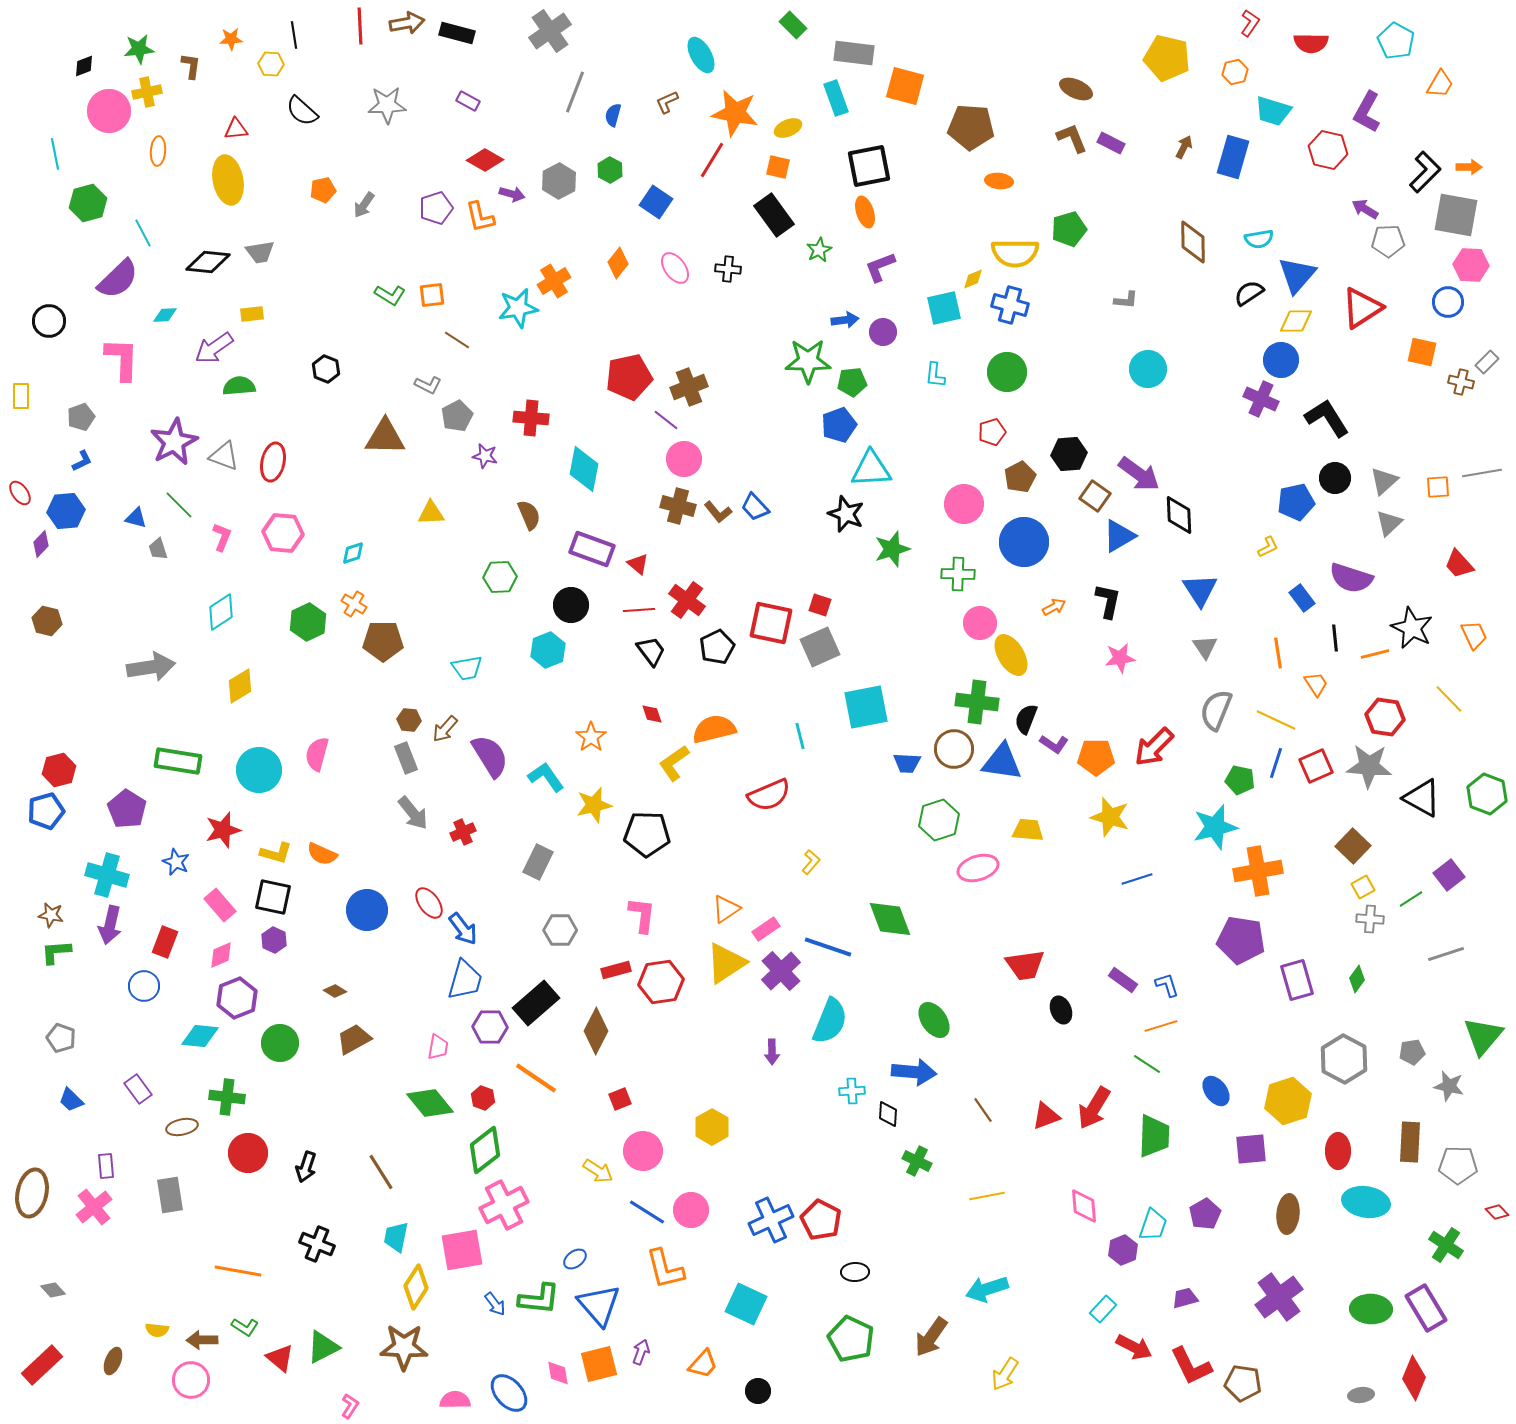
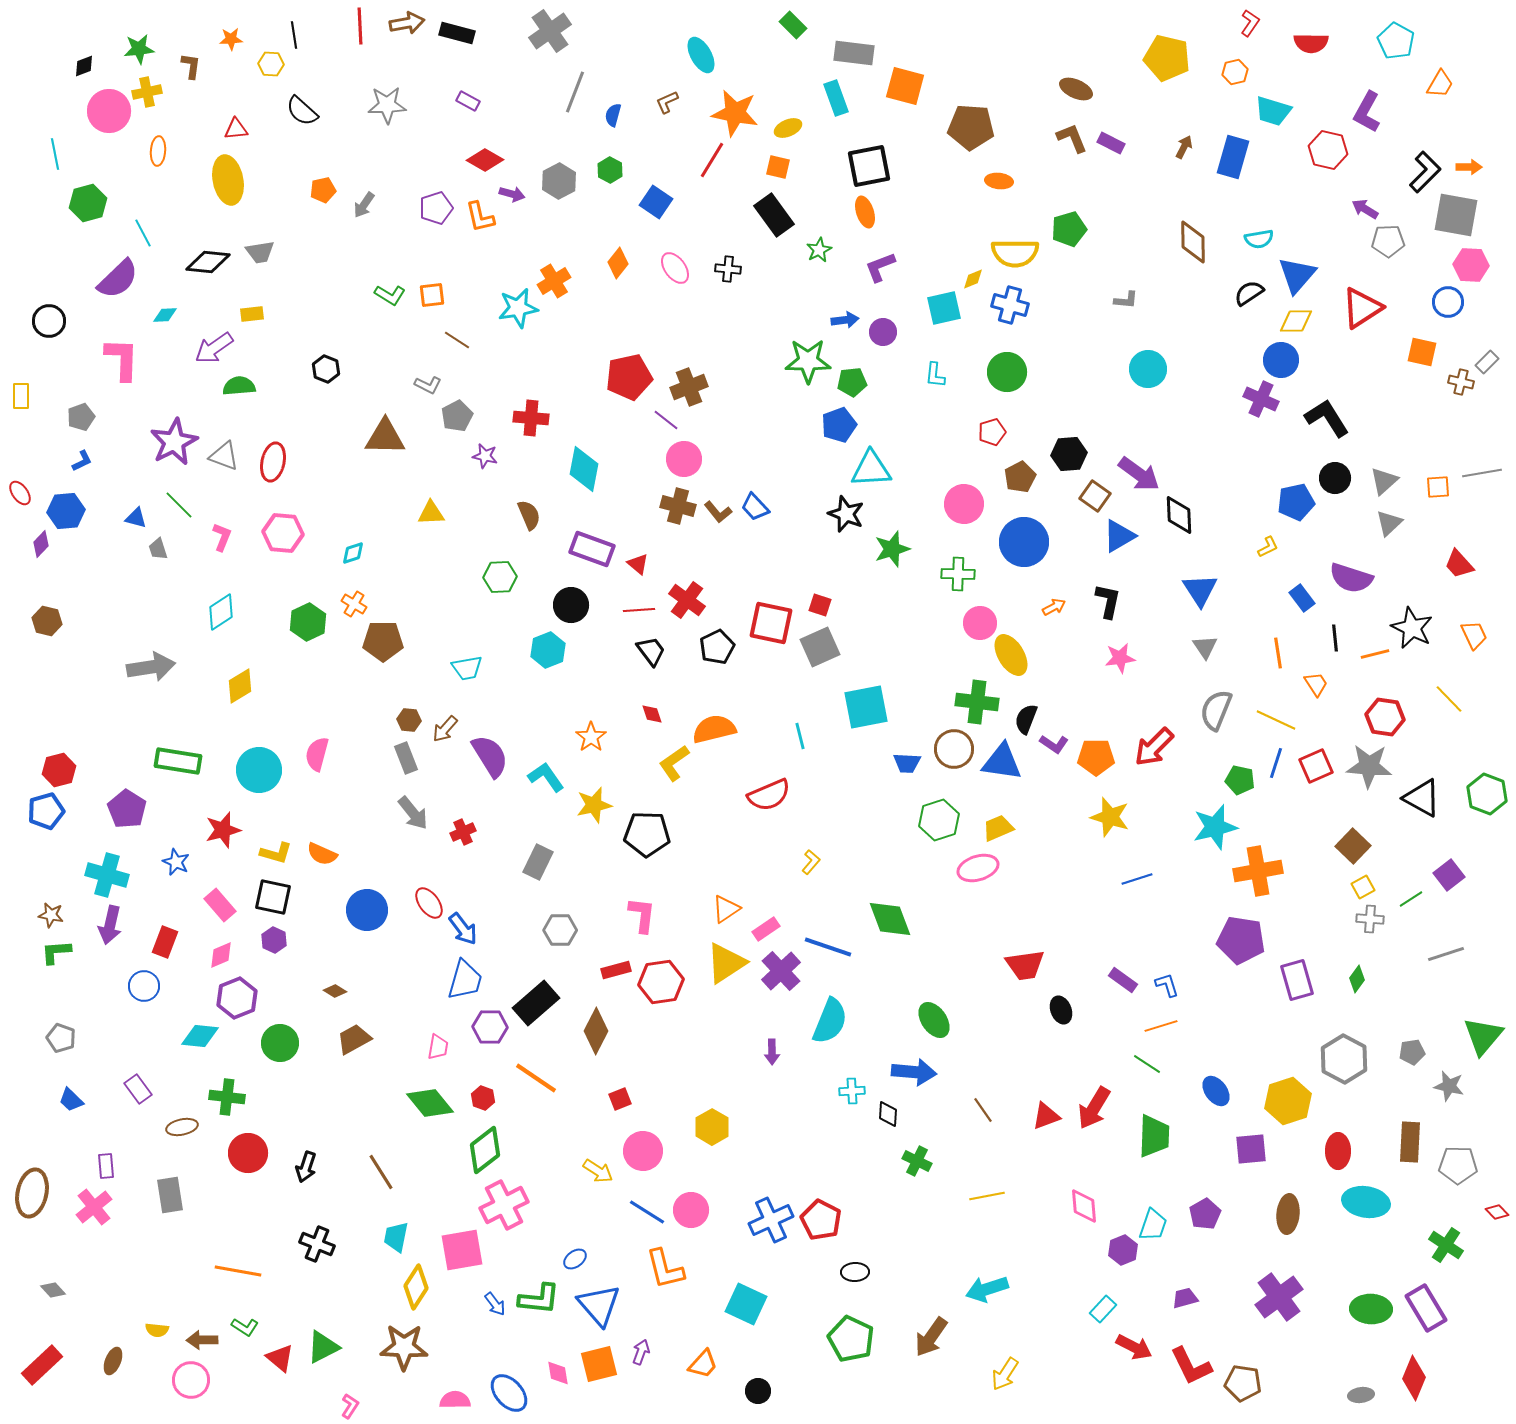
yellow trapezoid at (1028, 830): moved 30 px left, 2 px up; rotated 28 degrees counterclockwise
